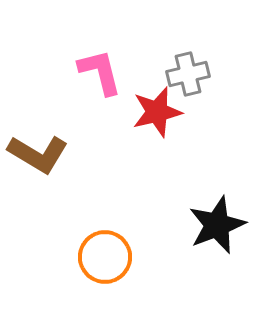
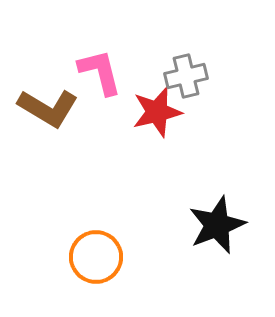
gray cross: moved 2 px left, 2 px down
brown L-shape: moved 10 px right, 46 px up
orange circle: moved 9 px left
